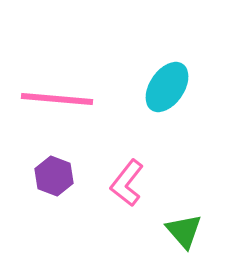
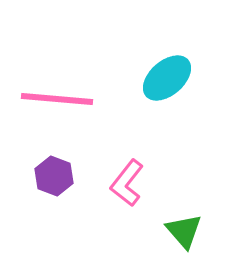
cyan ellipse: moved 9 px up; rotated 15 degrees clockwise
